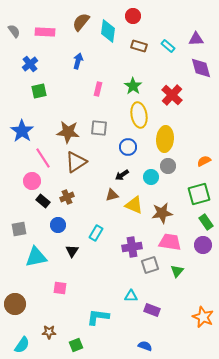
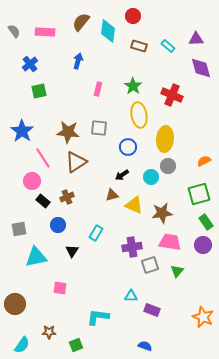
red cross at (172, 95): rotated 20 degrees counterclockwise
